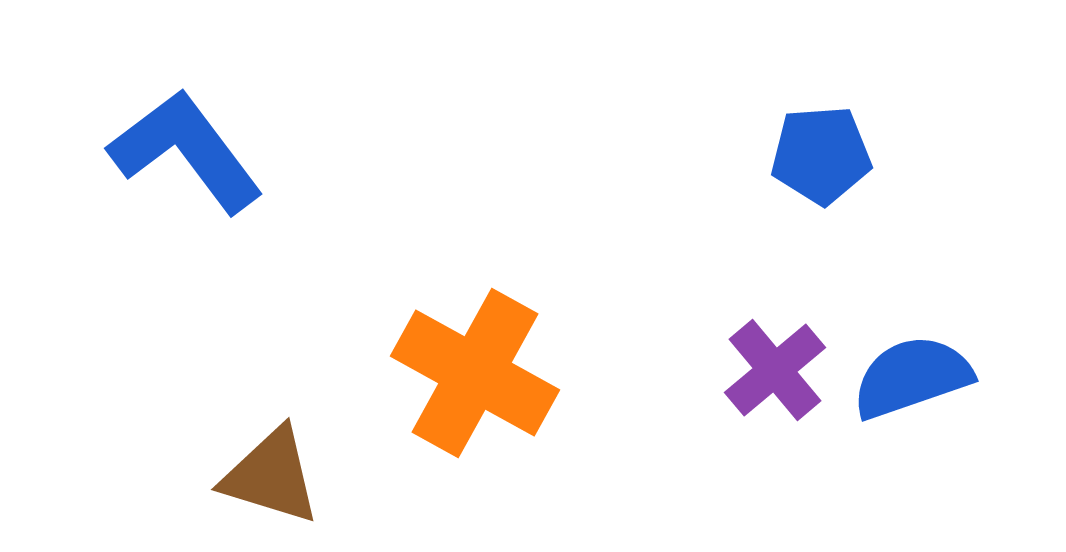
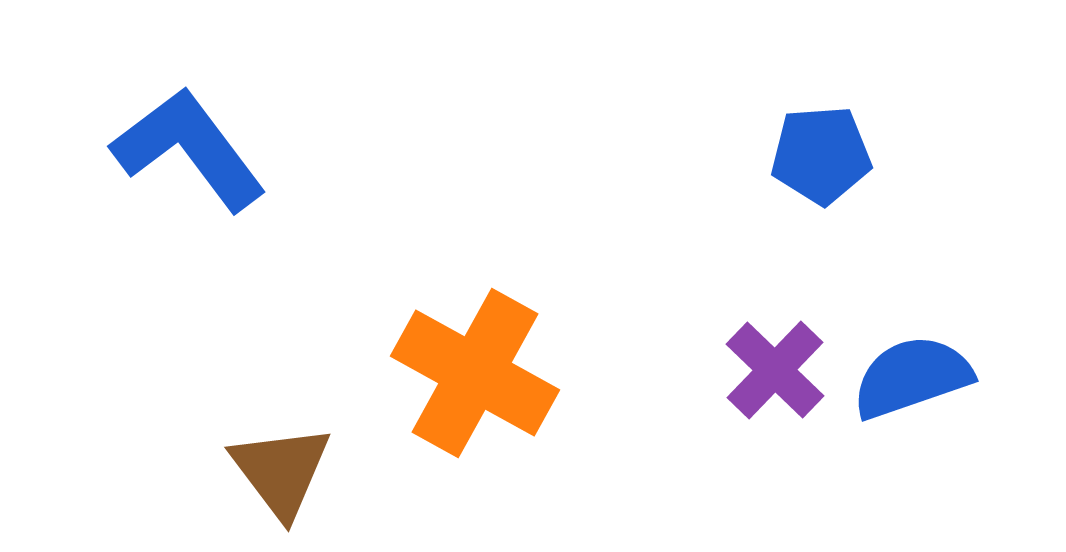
blue L-shape: moved 3 px right, 2 px up
purple cross: rotated 6 degrees counterclockwise
brown triangle: moved 10 px right, 5 px up; rotated 36 degrees clockwise
